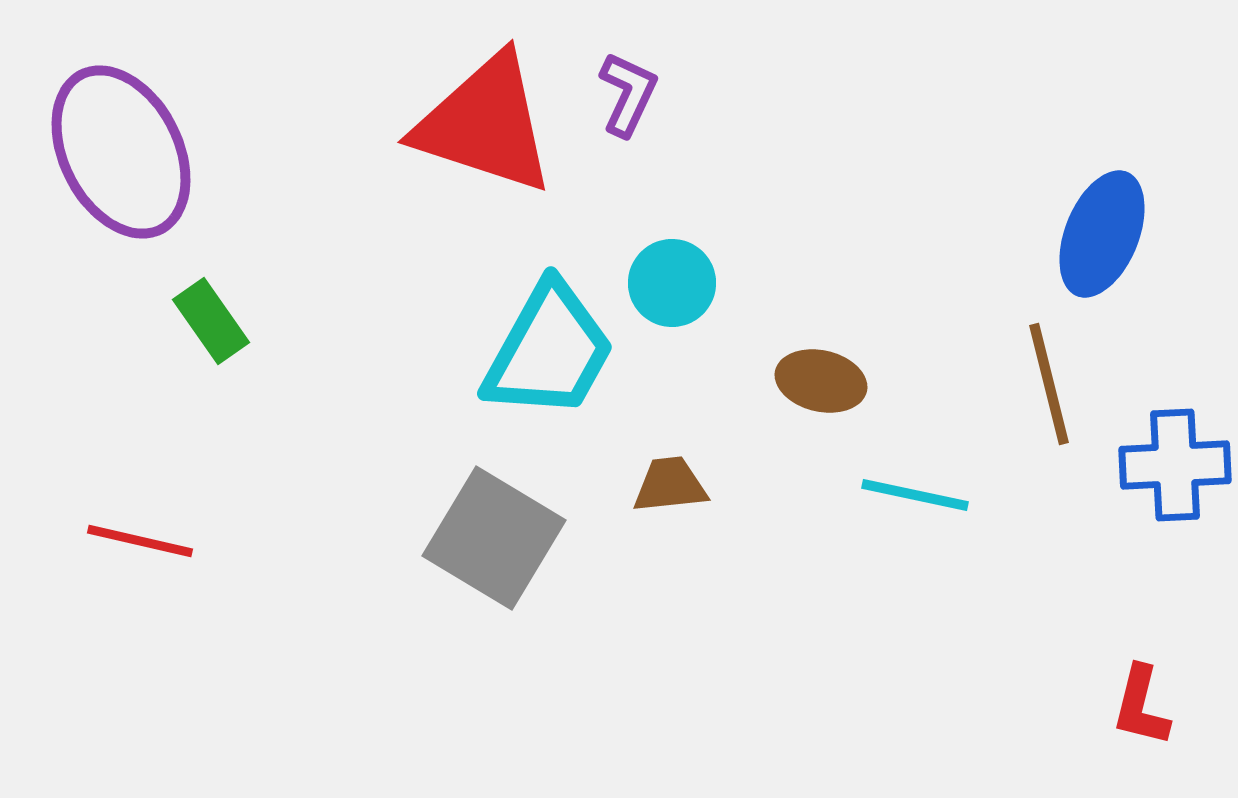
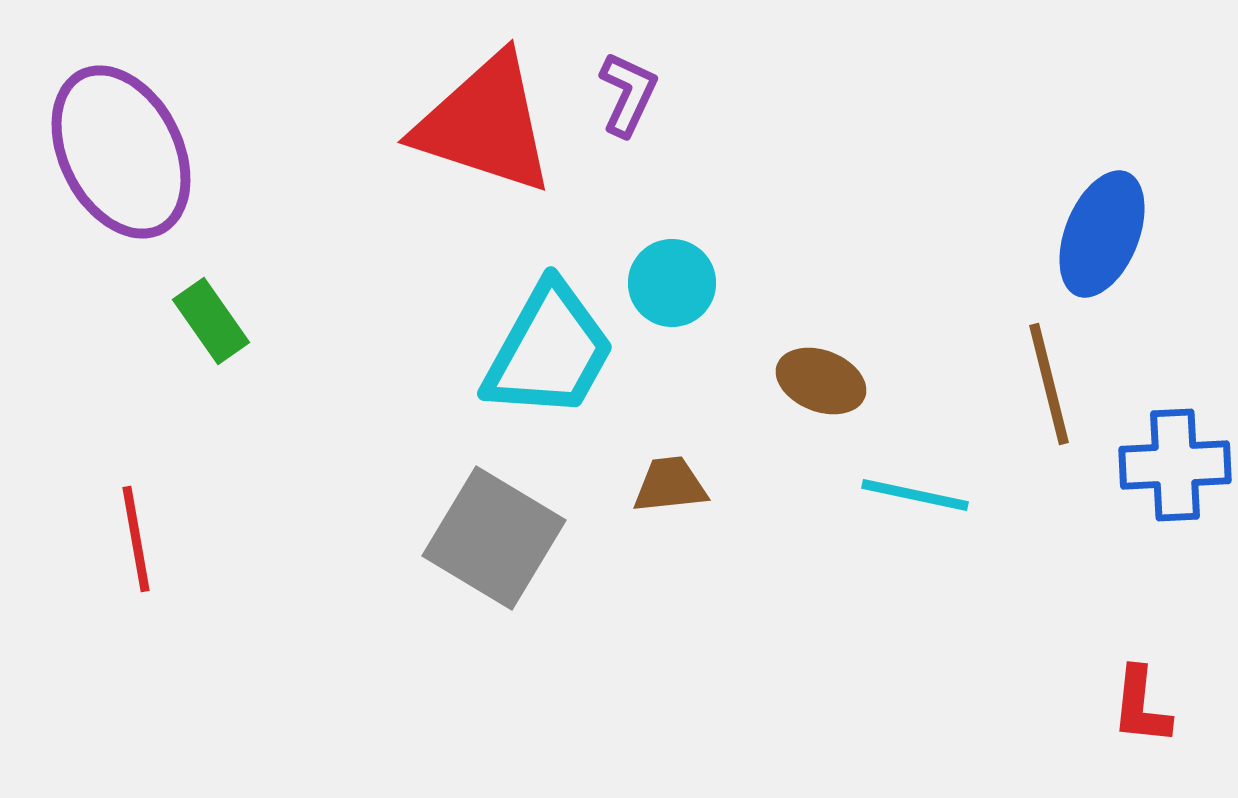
brown ellipse: rotated 8 degrees clockwise
red line: moved 4 px left, 2 px up; rotated 67 degrees clockwise
red L-shape: rotated 8 degrees counterclockwise
